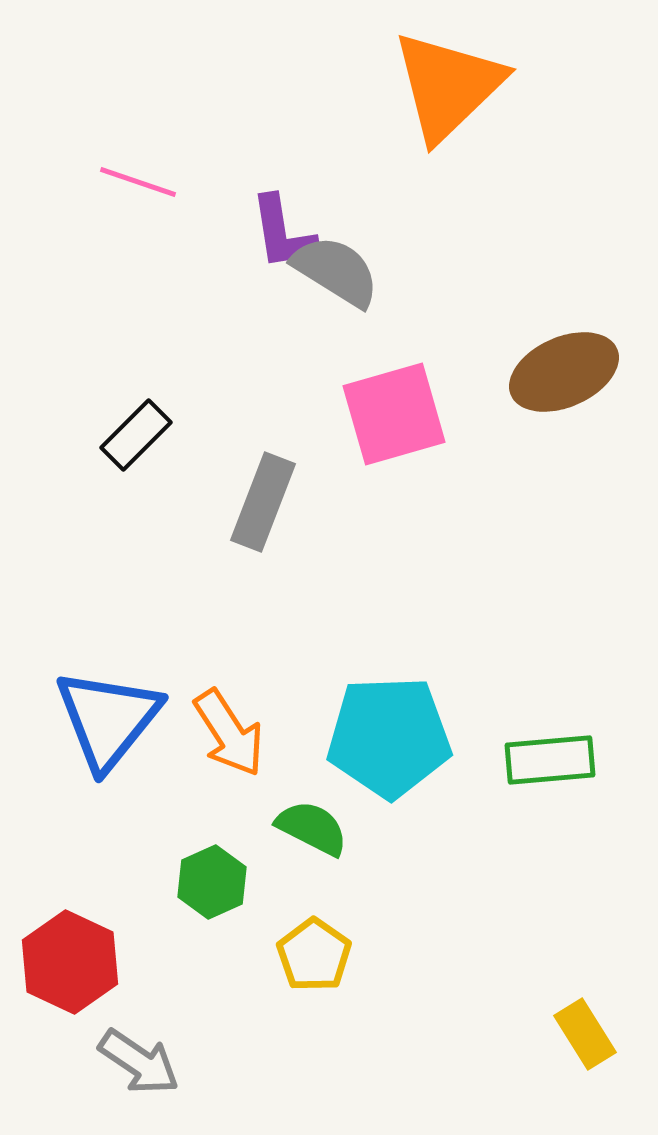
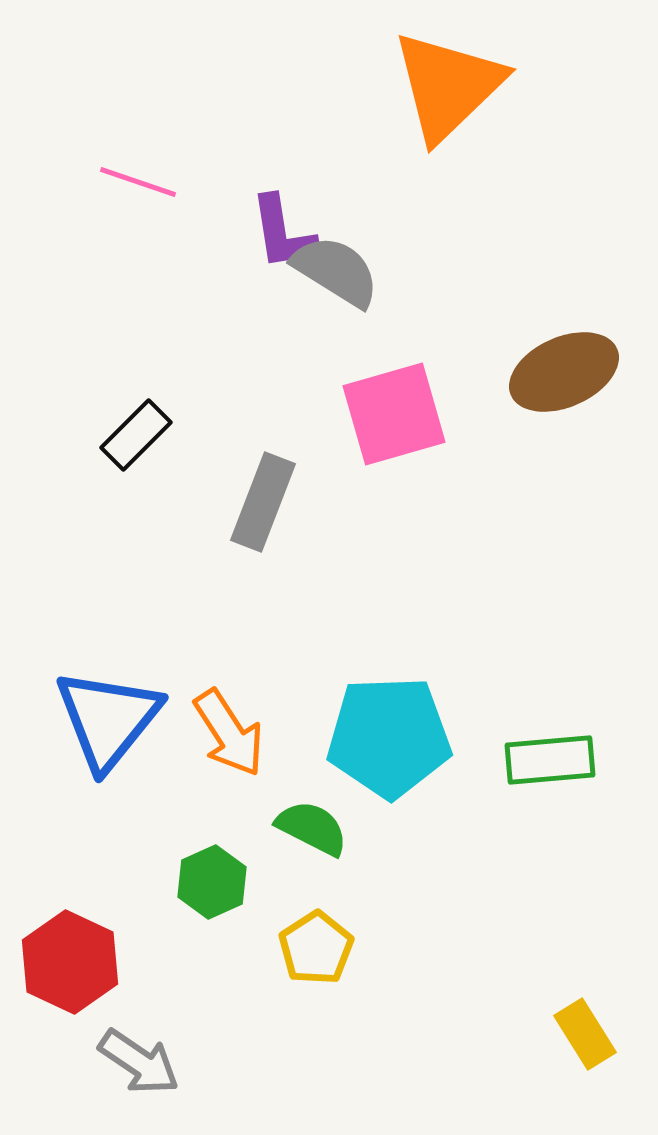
yellow pentagon: moved 2 px right, 7 px up; rotated 4 degrees clockwise
